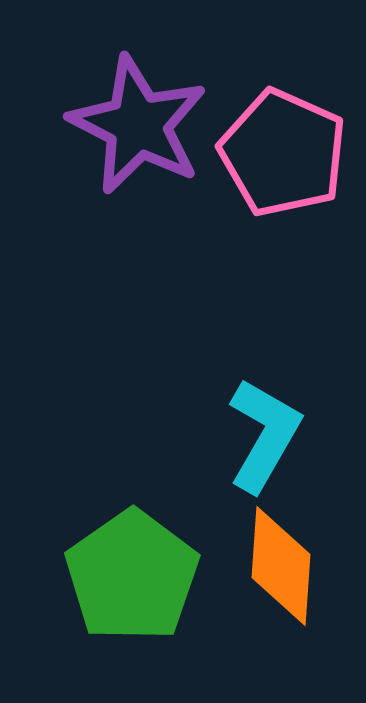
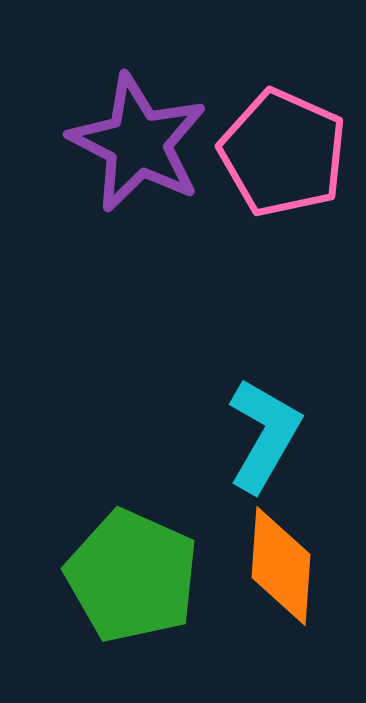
purple star: moved 18 px down
green pentagon: rotated 13 degrees counterclockwise
